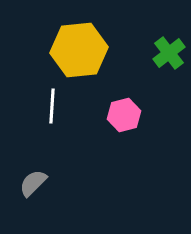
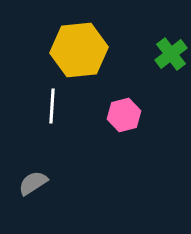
green cross: moved 2 px right, 1 px down
gray semicircle: rotated 12 degrees clockwise
